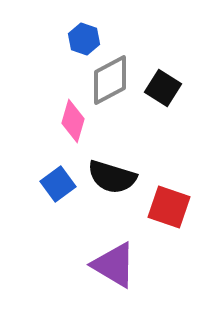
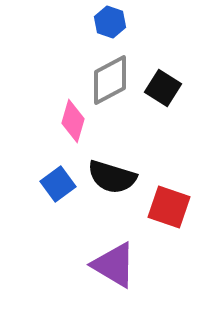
blue hexagon: moved 26 px right, 17 px up
